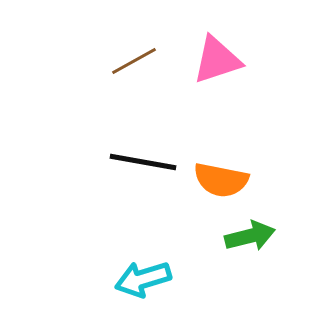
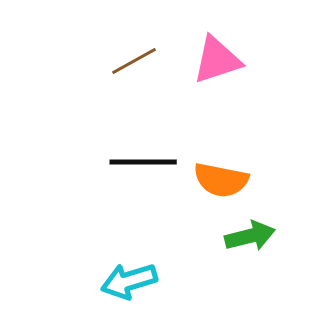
black line: rotated 10 degrees counterclockwise
cyan arrow: moved 14 px left, 2 px down
